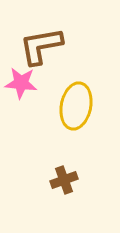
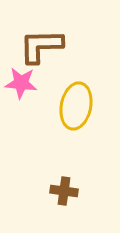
brown L-shape: rotated 9 degrees clockwise
brown cross: moved 11 px down; rotated 28 degrees clockwise
